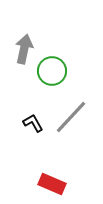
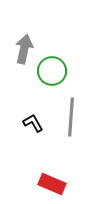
gray line: rotated 39 degrees counterclockwise
